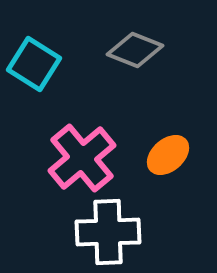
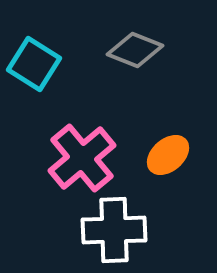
white cross: moved 6 px right, 2 px up
